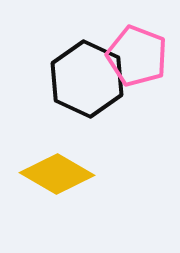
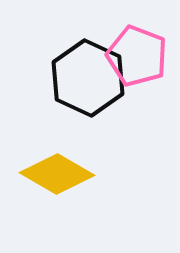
black hexagon: moved 1 px right, 1 px up
